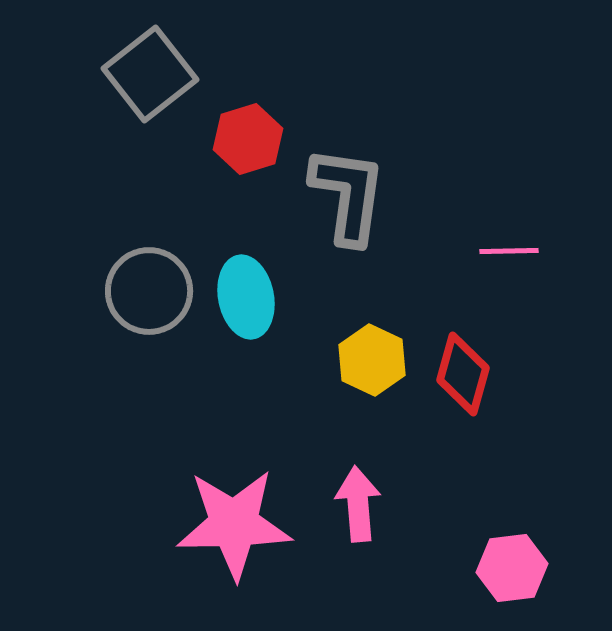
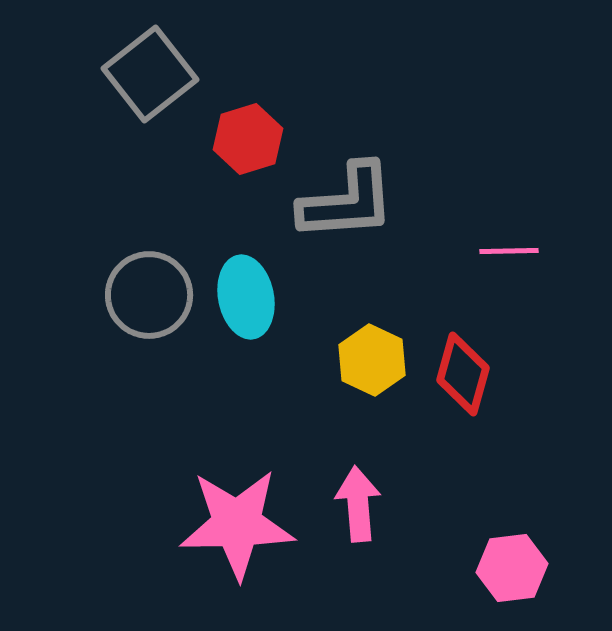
gray L-shape: moved 1 px left, 7 px down; rotated 78 degrees clockwise
gray circle: moved 4 px down
pink star: moved 3 px right
